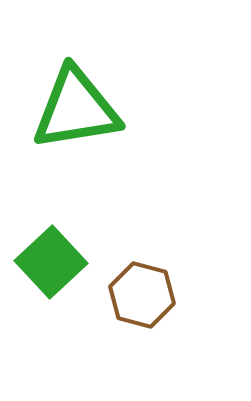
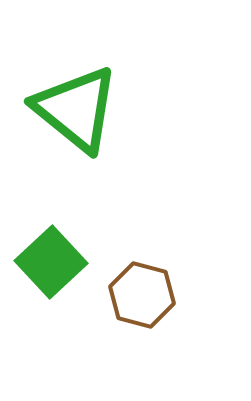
green triangle: rotated 48 degrees clockwise
